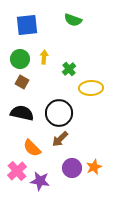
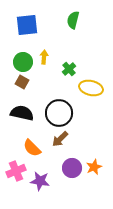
green semicircle: rotated 84 degrees clockwise
green circle: moved 3 px right, 3 px down
yellow ellipse: rotated 15 degrees clockwise
pink cross: moved 1 px left; rotated 18 degrees clockwise
